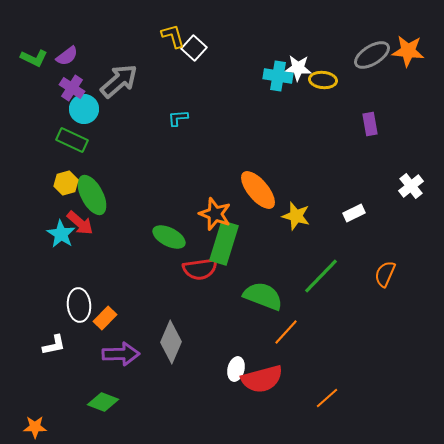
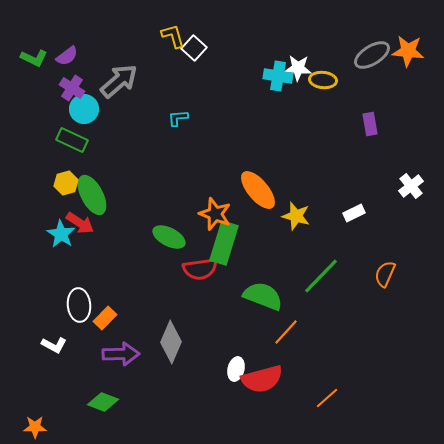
red arrow at (80, 223): rotated 8 degrees counterclockwise
white L-shape at (54, 345): rotated 40 degrees clockwise
